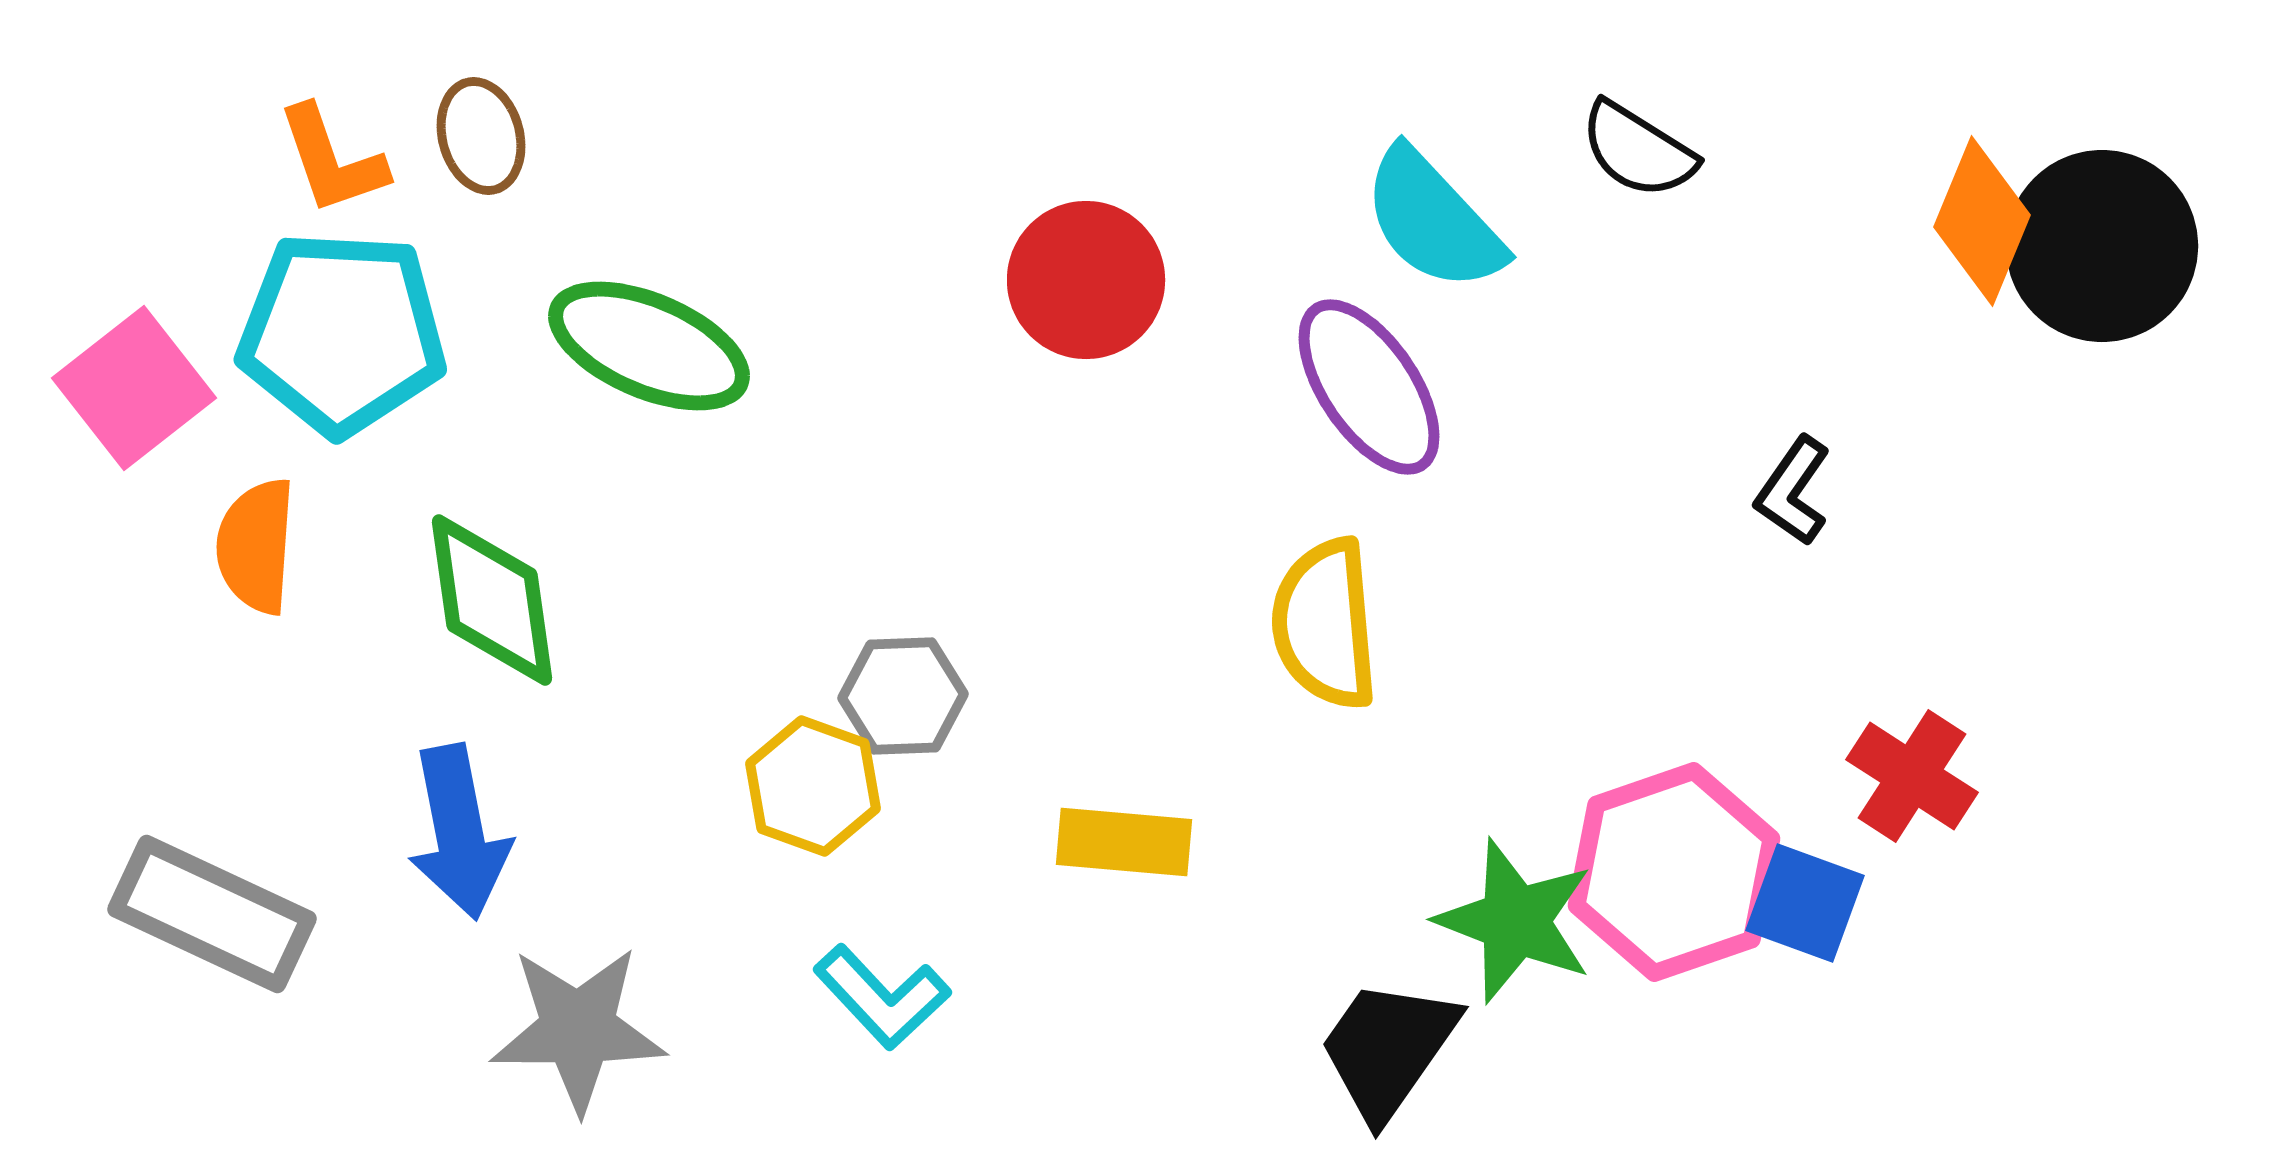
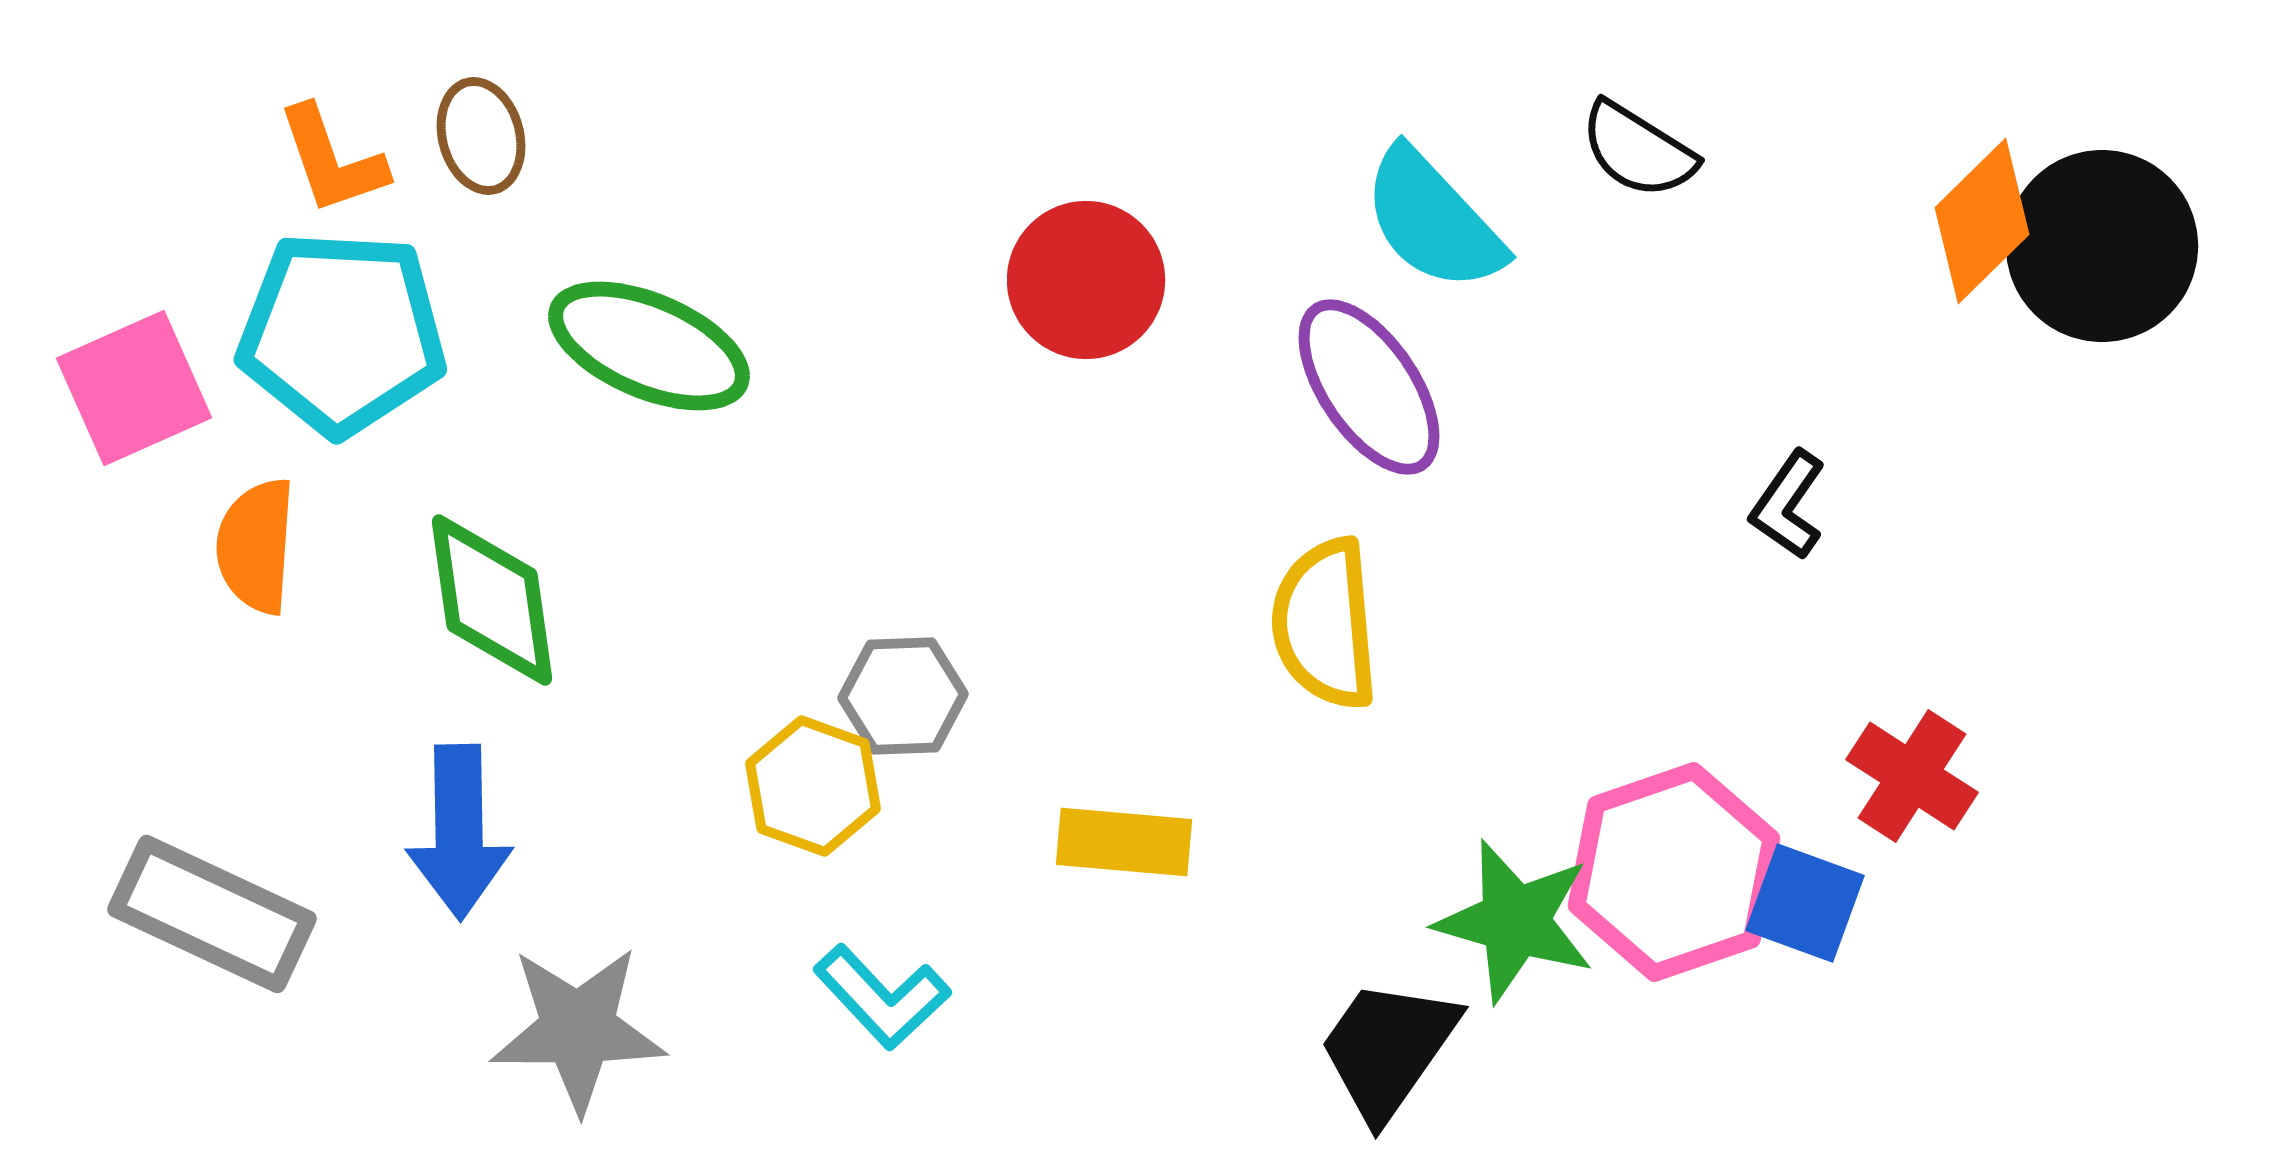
orange diamond: rotated 23 degrees clockwise
pink square: rotated 14 degrees clockwise
black L-shape: moved 5 px left, 14 px down
blue arrow: rotated 10 degrees clockwise
green star: rotated 5 degrees counterclockwise
